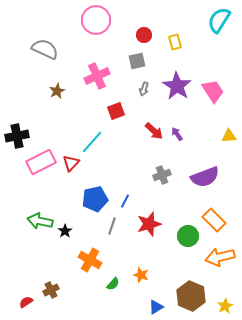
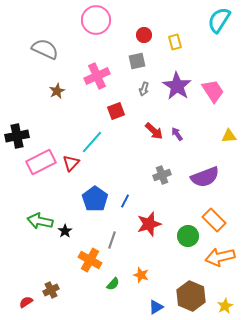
blue pentagon: rotated 25 degrees counterclockwise
gray line: moved 14 px down
